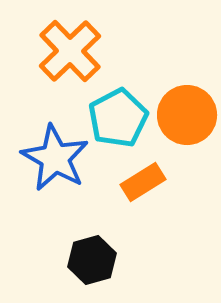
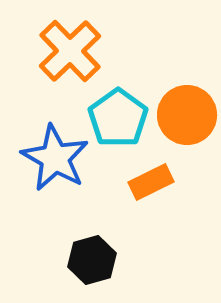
cyan pentagon: rotated 8 degrees counterclockwise
orange rectangle: moved 8 px right; rotated 6 degrees clockwise
